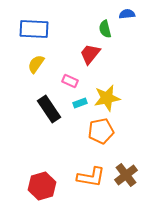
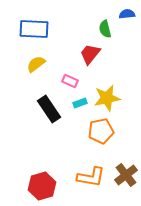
yellow semicircle: rotated 18 degrees clockwise
